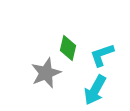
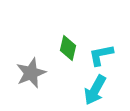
cyan L-shape: moved 1 px left; rotated 8 degrees clockwise
gray star: moved 15 px left
